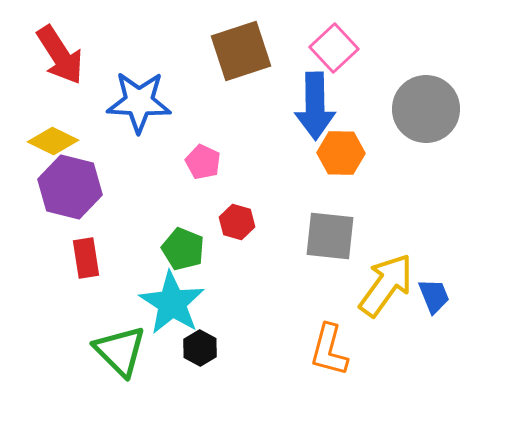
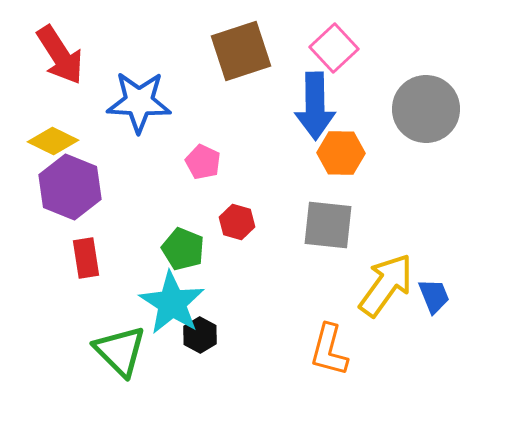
purple hexagon: rotated 8 degrees clockwise
gray square: moved 2 px left, 11 px up
black hexagon: moved 13 px up
